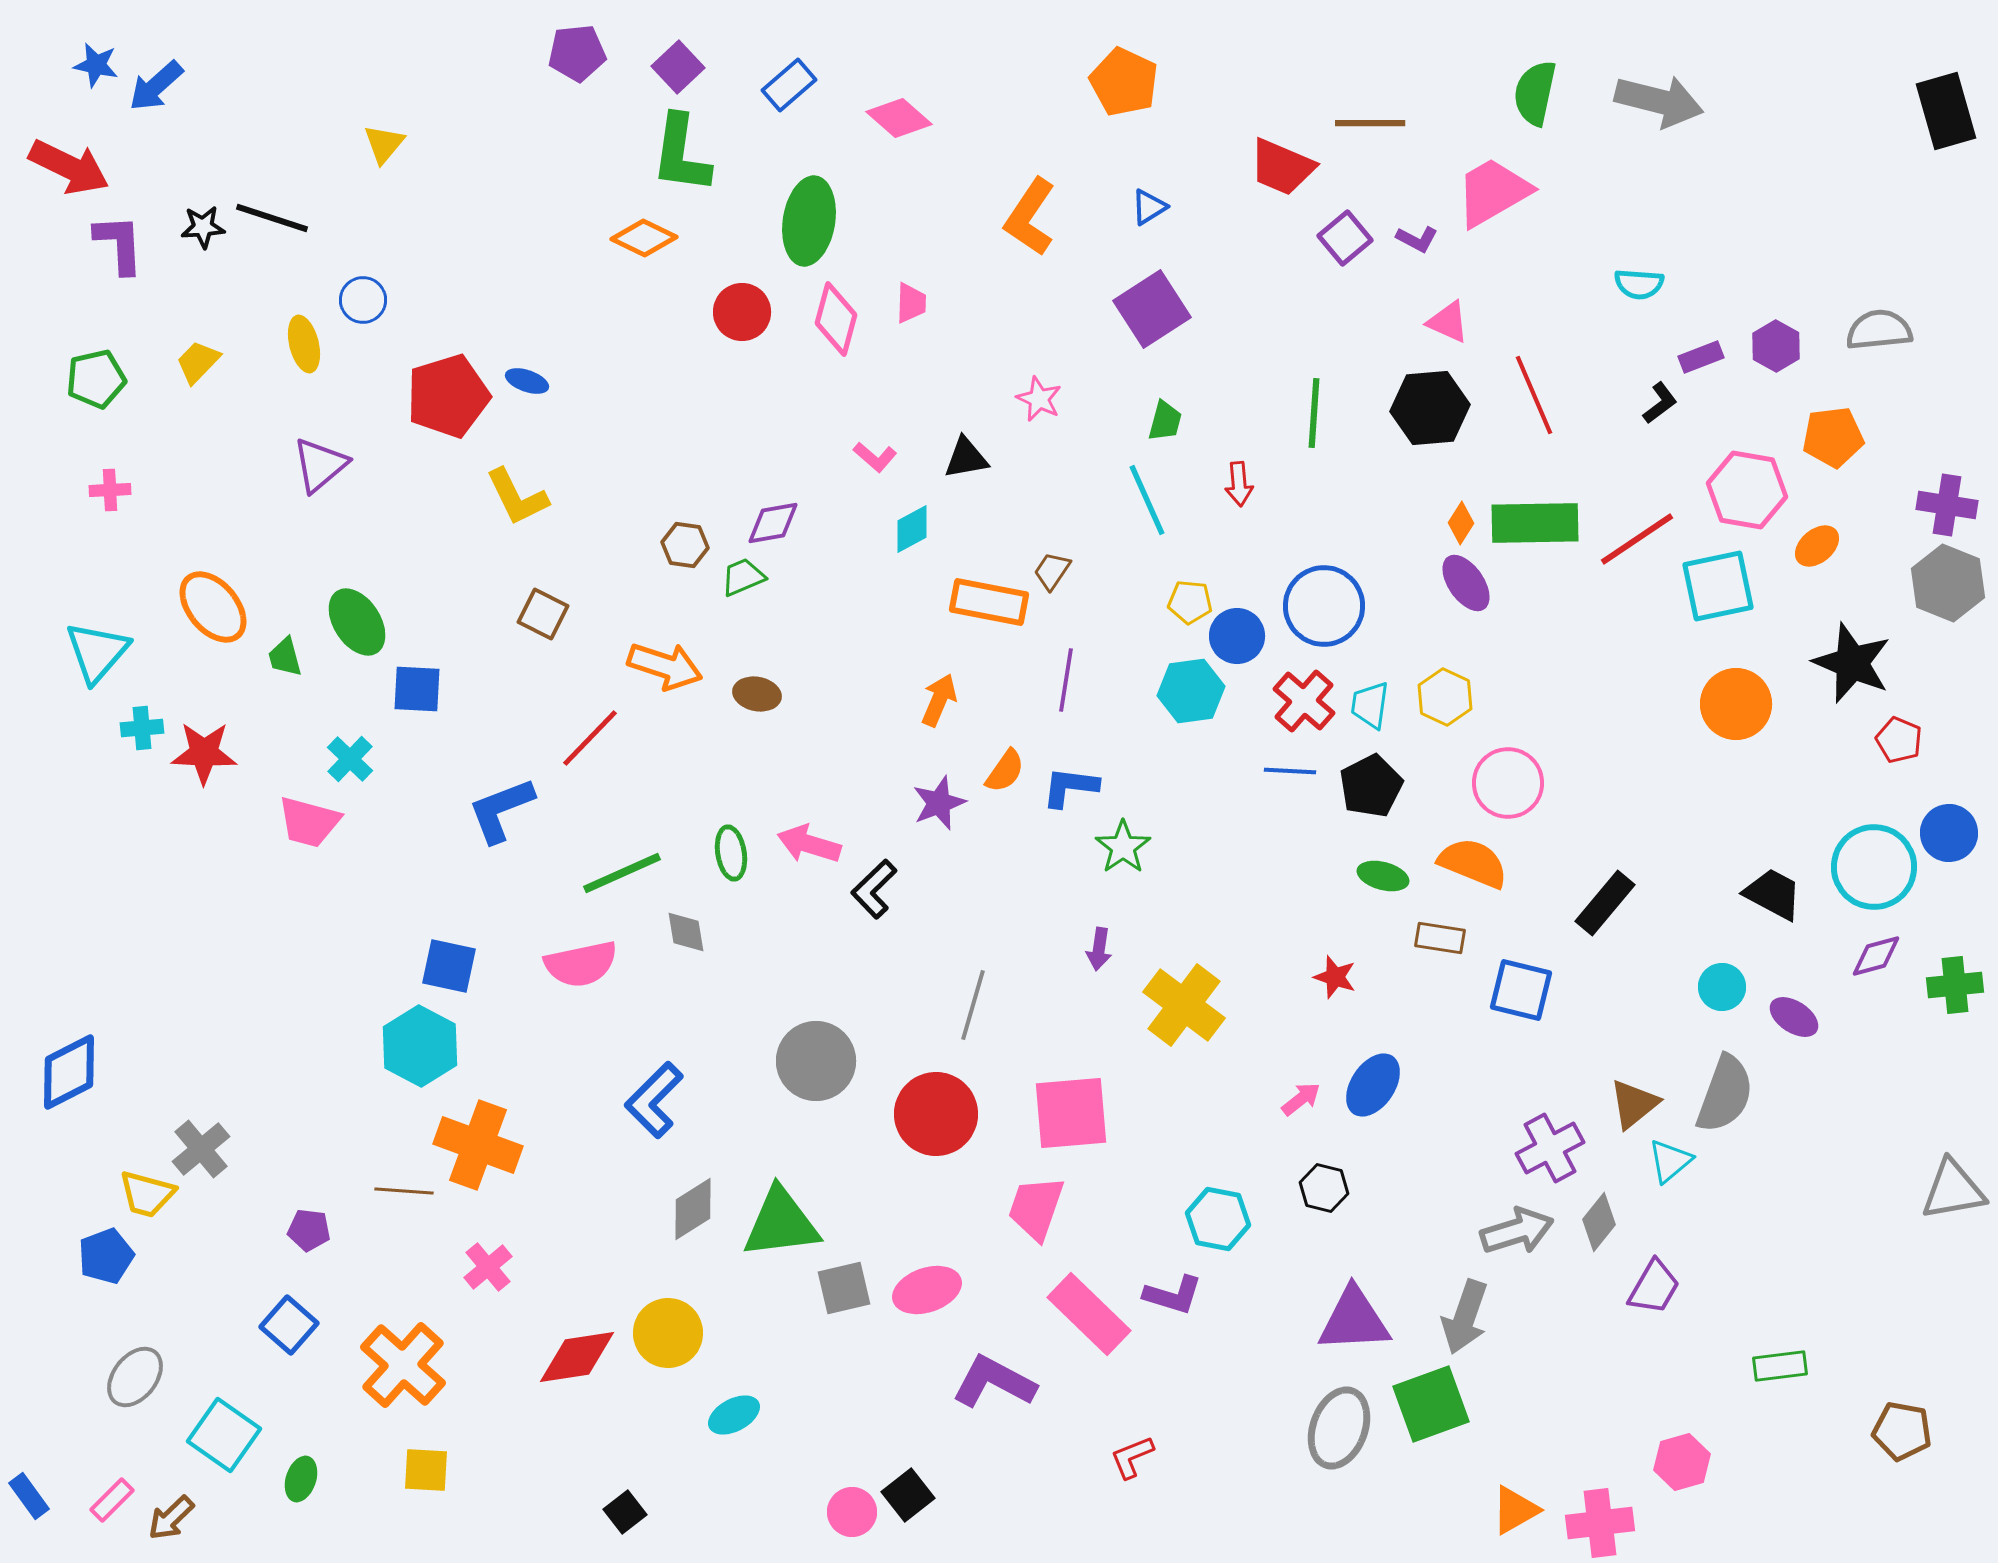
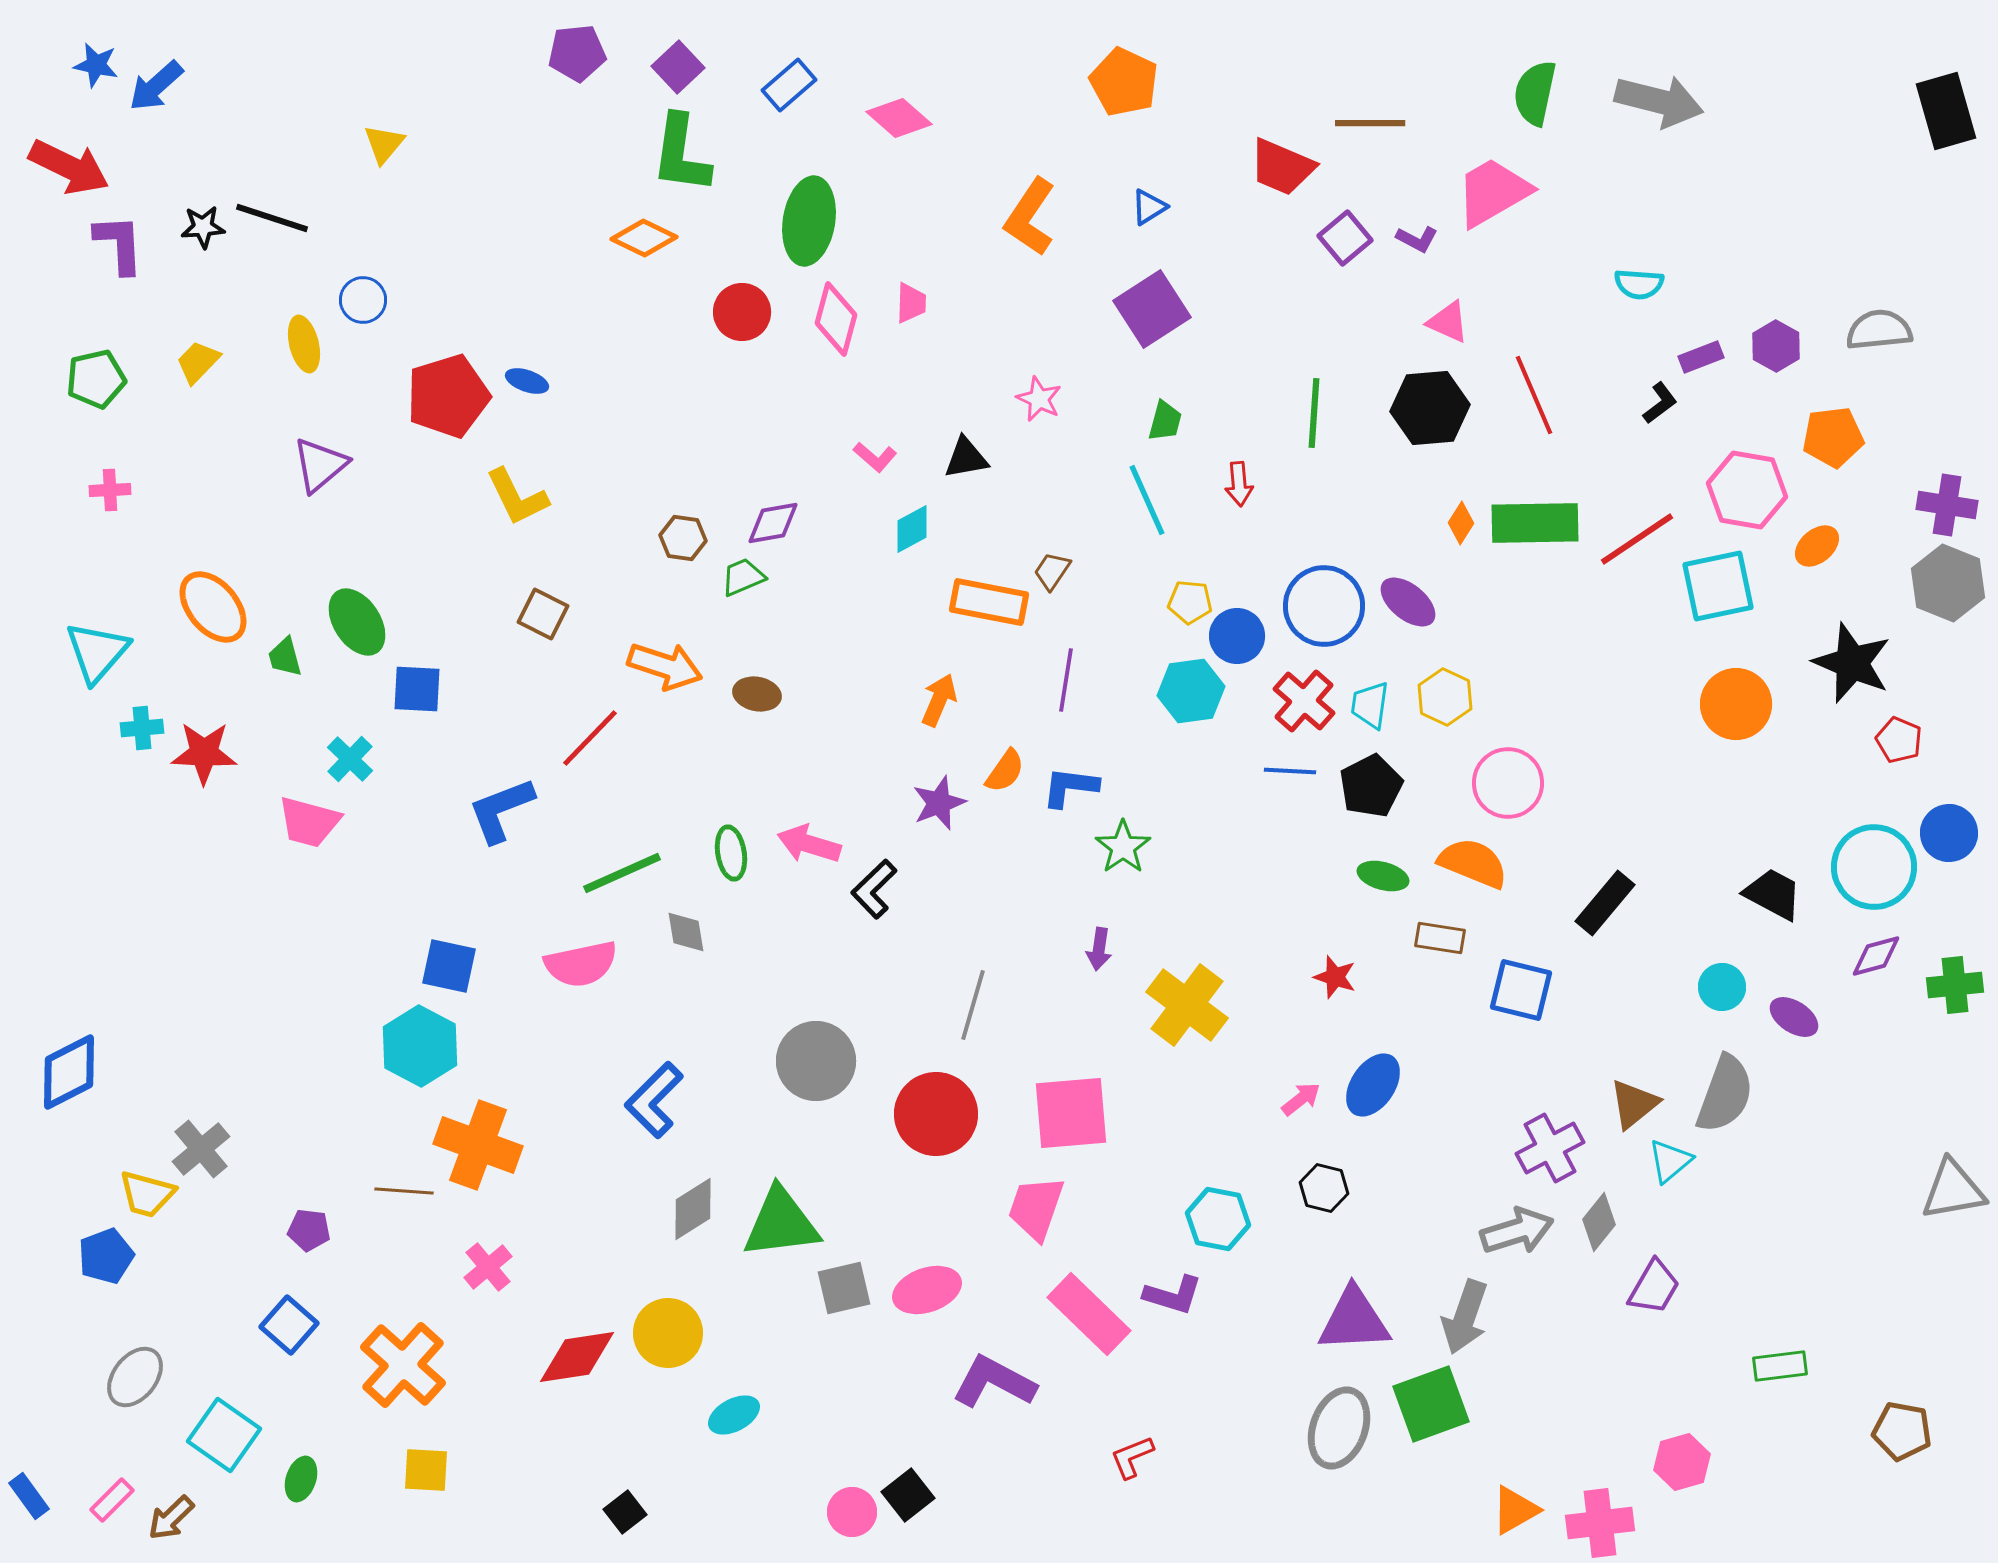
brown hexagon at (685, 545): moved 2 px left, 7 px up
purple ellipse at (1466, 583): moved 58 px left, 19 px down; rotated 16 degrees counterclockwise
yellow cross at (1184, 1005): moved 3 px right
